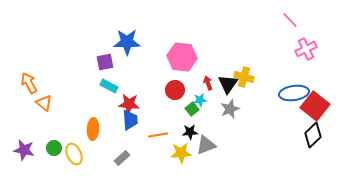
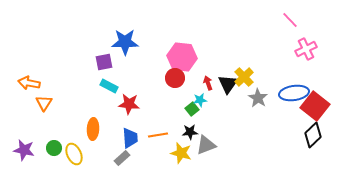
blue star: moved 2 px left
purple square: moved 1 px left
yellow cross: rotated 30 degrees clockwise
orange arrow: rotated 50 degrees counterclockwise
red circle: moved 12 px up
orange triangle: rotated 24 degrees clockwise
gray star: moved 28 px right, 11 px up; rotated 18 degrees counterclockwise
blue trapezoid: moved 18 px down
yellow star: rotated 20 degrees clockwise
